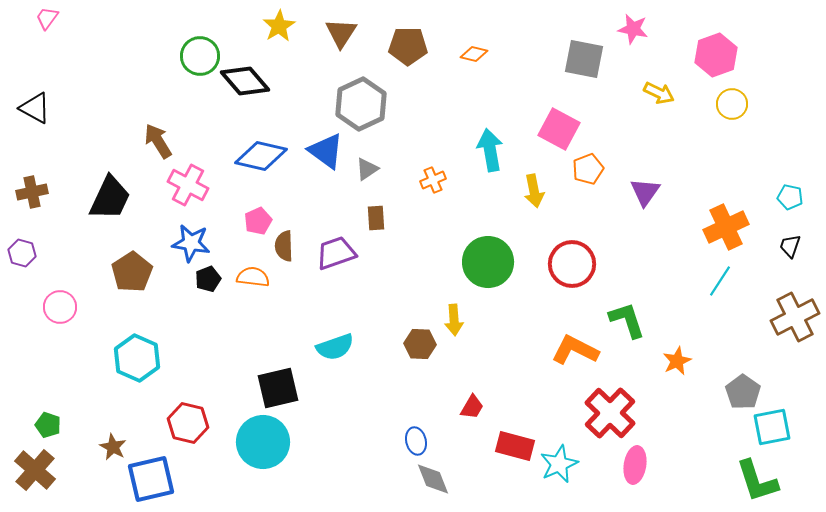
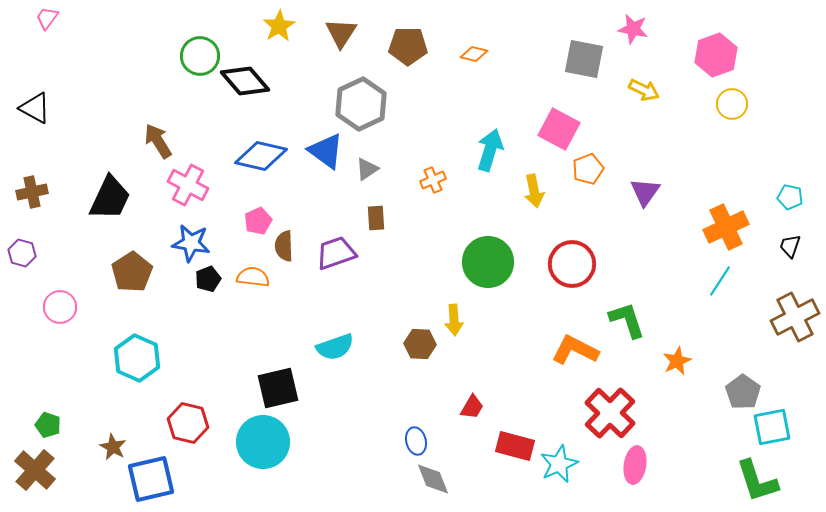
yellow arrow at (659, 93): moved 15 px left, 3 px up
cyan arrow at (490, 150): rotated 27 degrees clockwise
